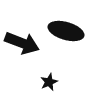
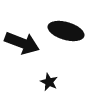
black star: rotated 24 degrees counterclockwise
